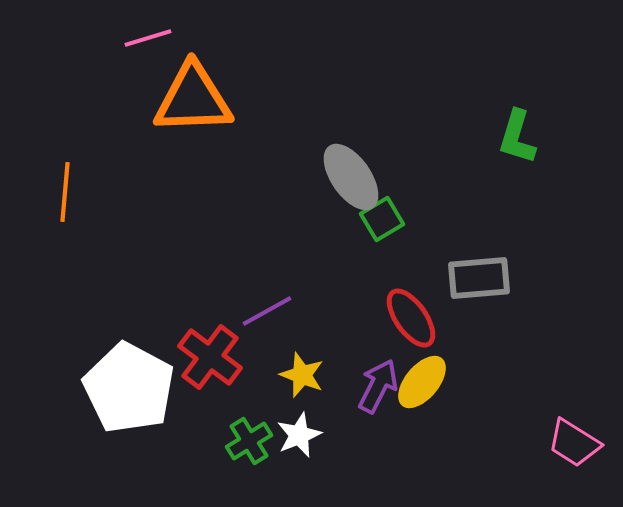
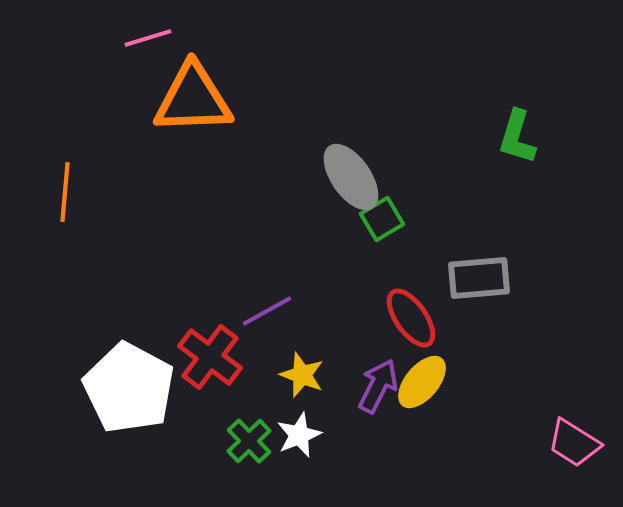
green cross: rotated 12 degrees counterclockwise
